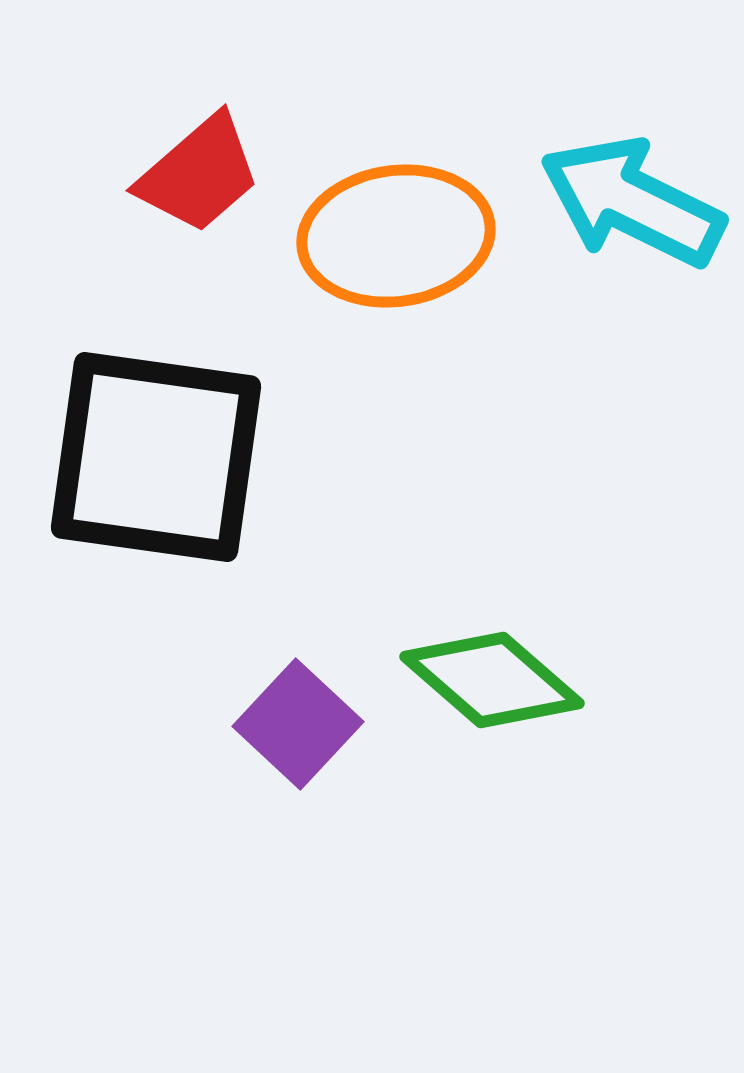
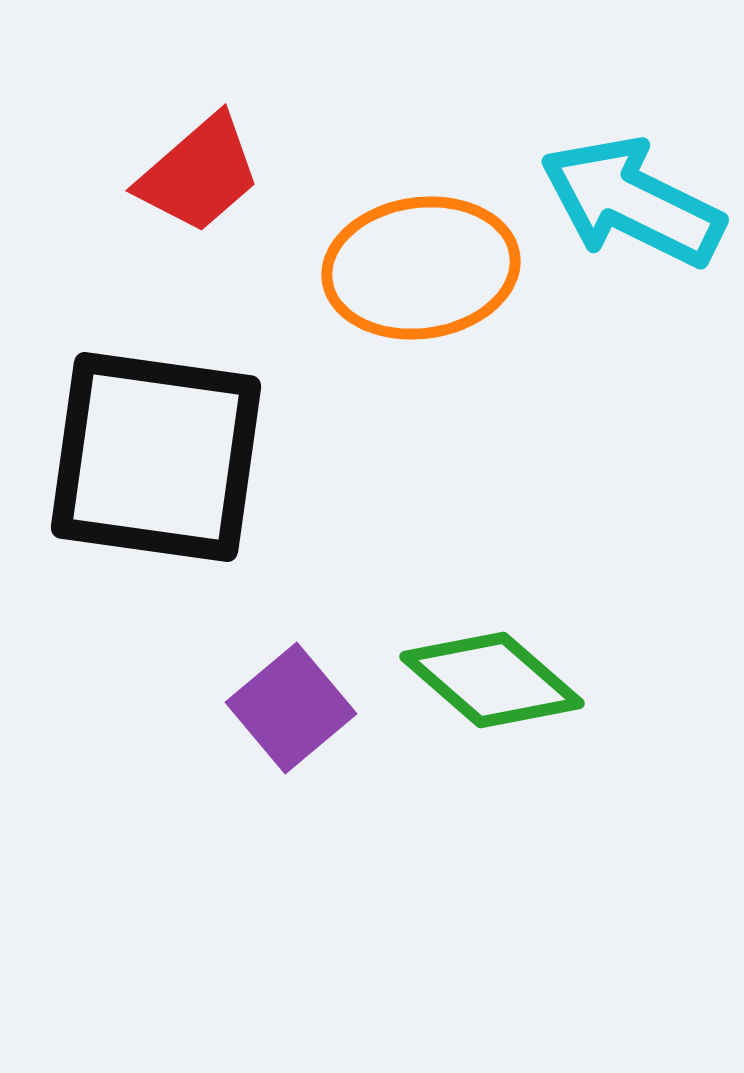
orange ellipse: moved 25 px right, 32 px down
purple square: moved 7 px left, 16 px up; rotated 7 degrees clockwise
